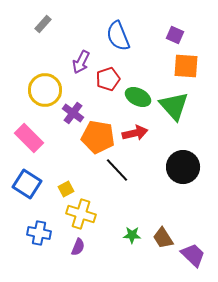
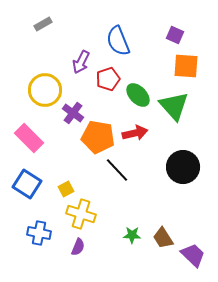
gray rectangle: rotated 18 degrees clockwise
blue semicircle: moved 5 px down
green ellipse: moved 2 px up; rotated 20 degrees clockwise
